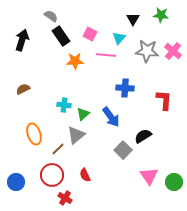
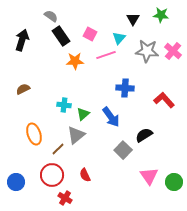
pink line: rotated 24 degrees counterclockwise
red L-shape: rotated 45 degrees counterclockwise
black semicircle: moved 1 px right, 1 px up
